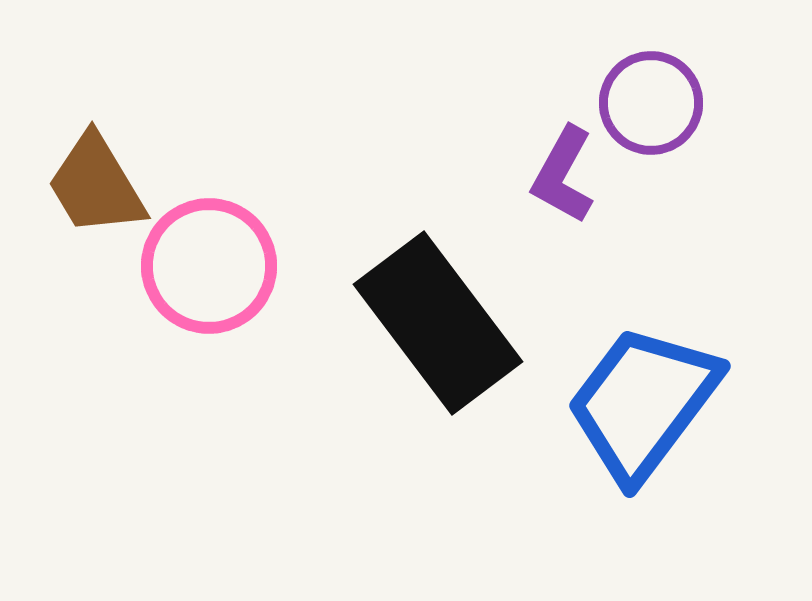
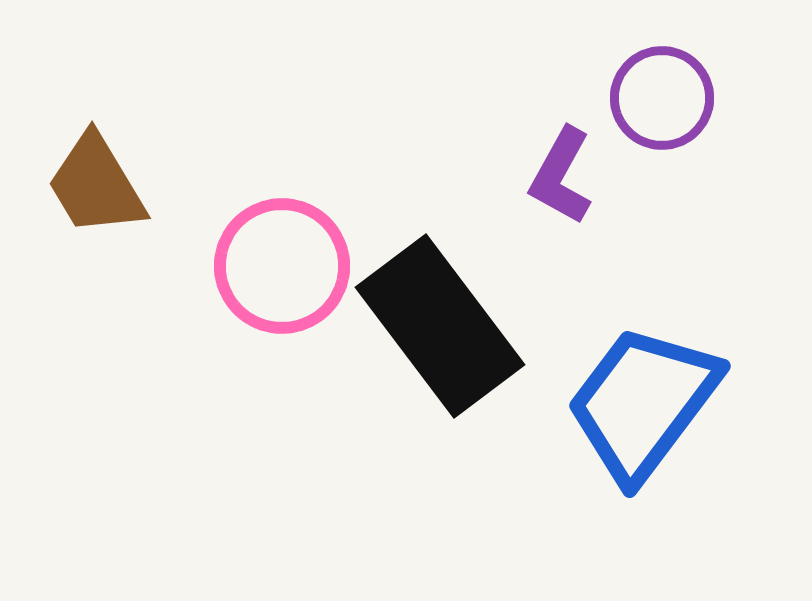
purple circle: moved 11 px right, 5 px up
purple L-shape: moved 2 px left, 1 px down
pink circle: moved 73 px right
black rectangle: moved 2 px right, 3 px down
